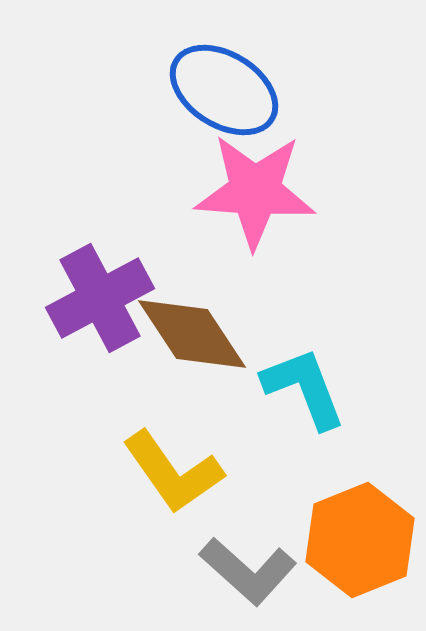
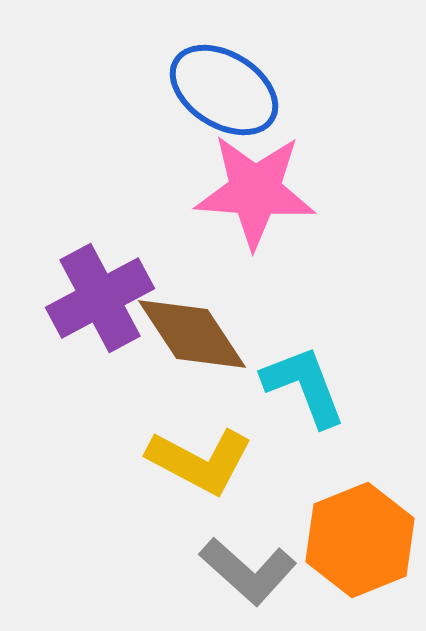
cyan L-shape: moved 2 px up
yellow L-shape: moved 27 px right, 11 px up; rotated 27 degrees counterclockwise
